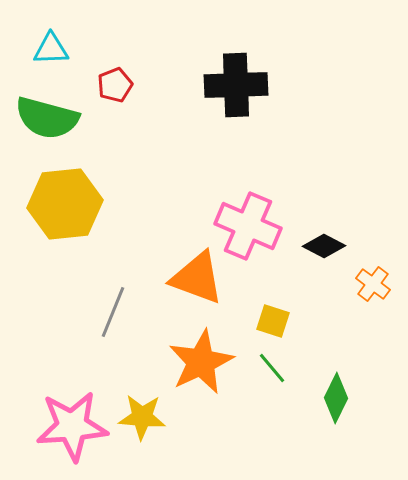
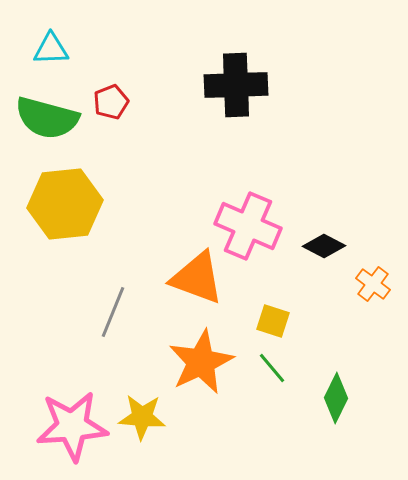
red pentagon: moved 4 px left, 17 px down
